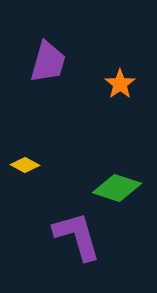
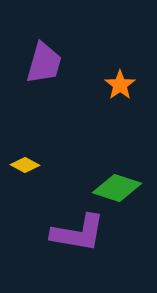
purple trapezoid: moved 4 px left, 1 px down
orange star: moved 1 px down
purple L-shape: moved 1 px right, 3 px up; rotated 116 degrees clockwise
